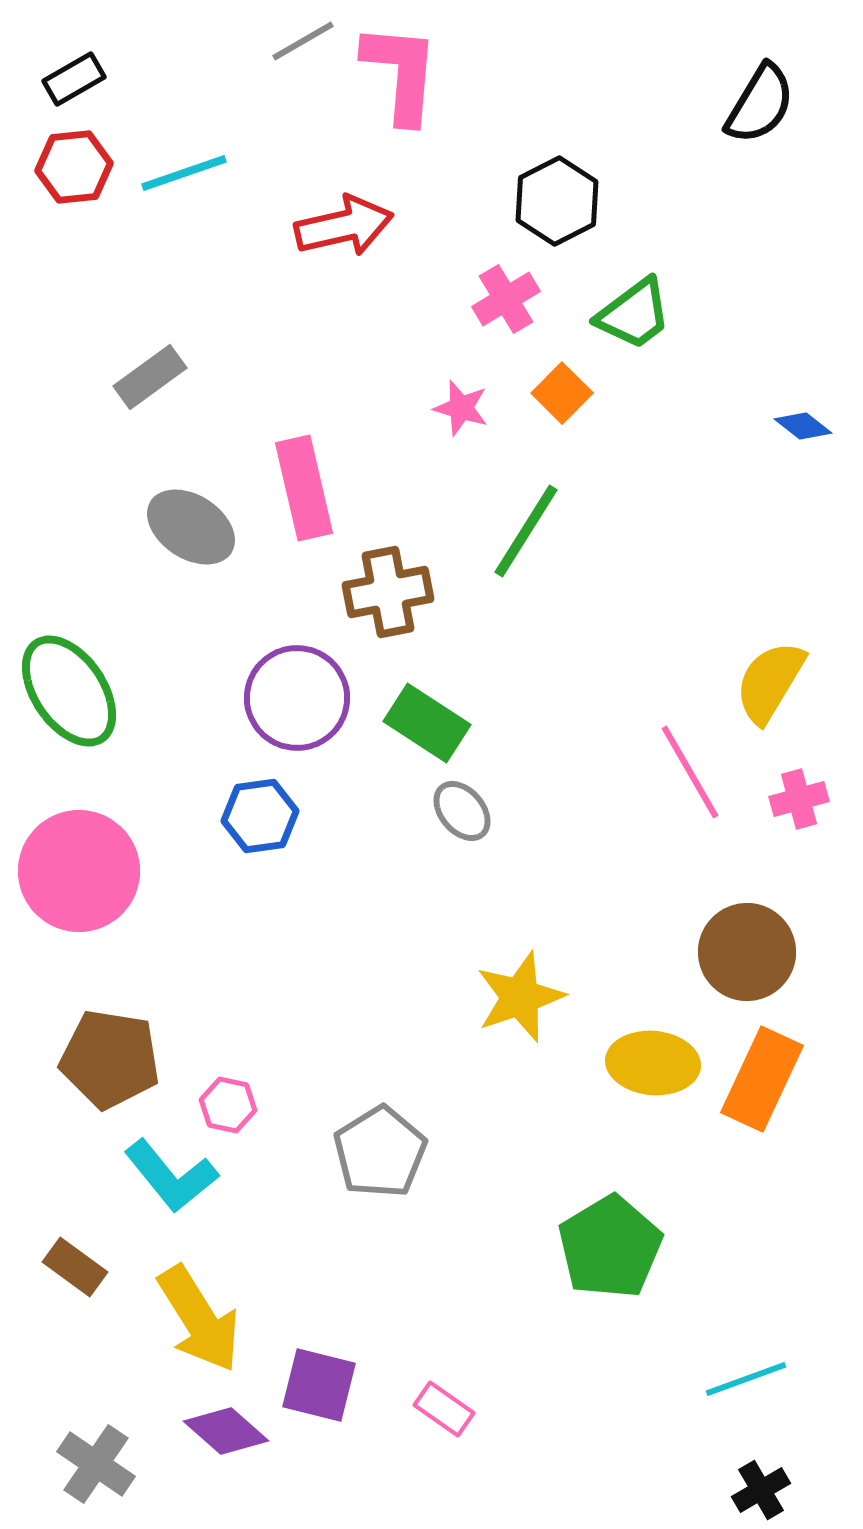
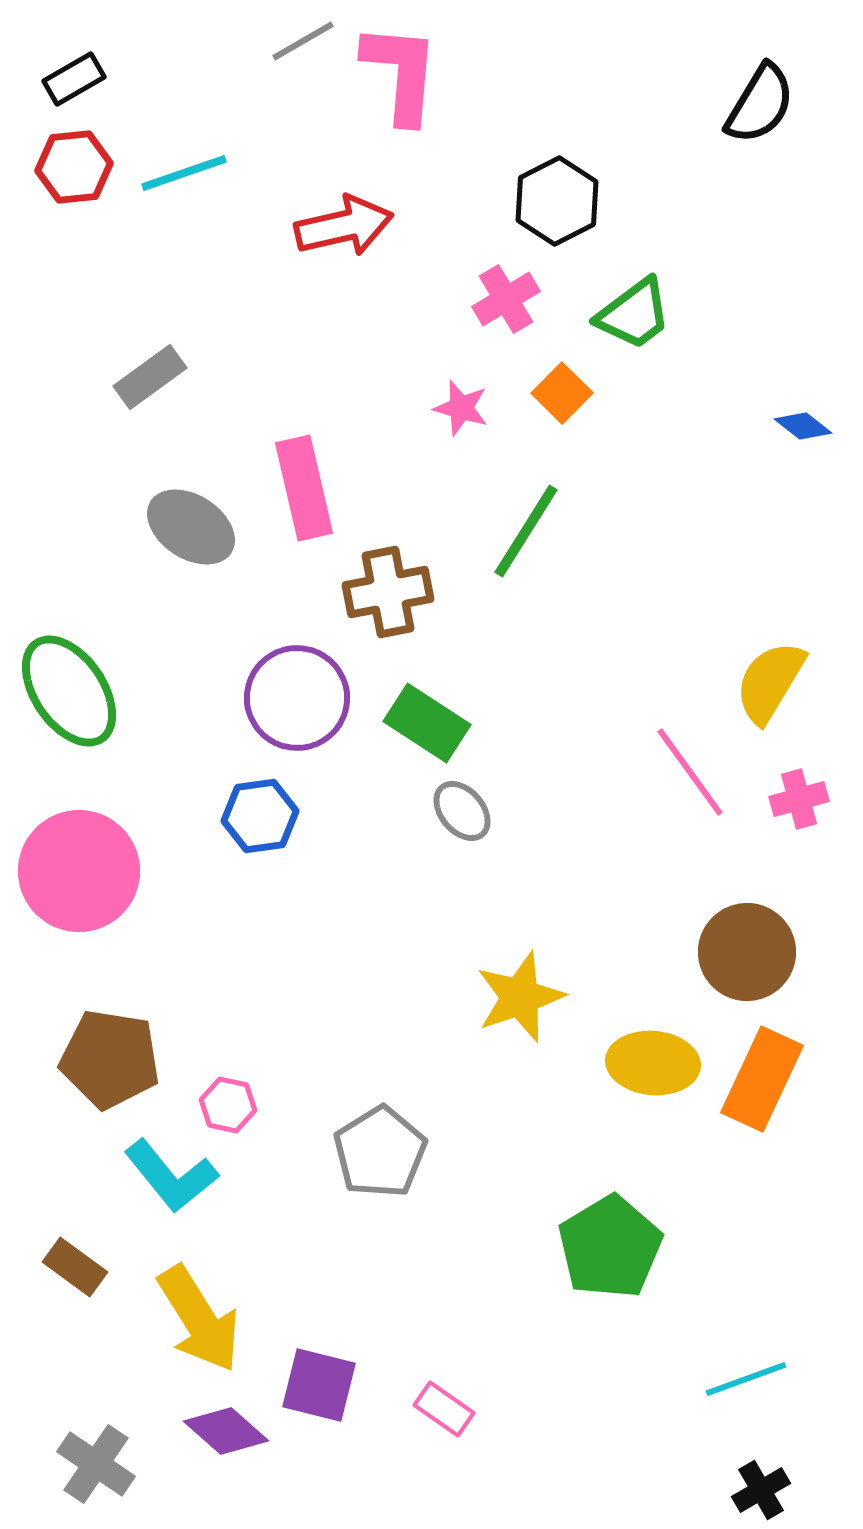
pink line at (690, 772): rotated 6 degrees counterclockwise
